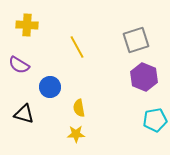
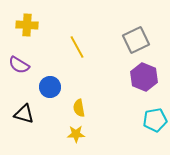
gray square: rotated 8 degrees counterclockwise
